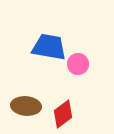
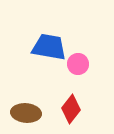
brown ellipse: moved 7 px down
red diamond: moved 8 px right, 5 px up; rotated 16 degrees counterclockwise
